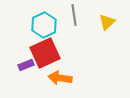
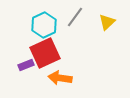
gray line: moved 1 px right, 2 px down; rotated 45 degrees clockwise
